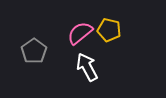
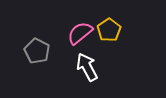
yellow pentagon: rotated 25 degrees clockwise
gray pentagon: moved 3 px right; rotated 10 degrees counterclockwise
